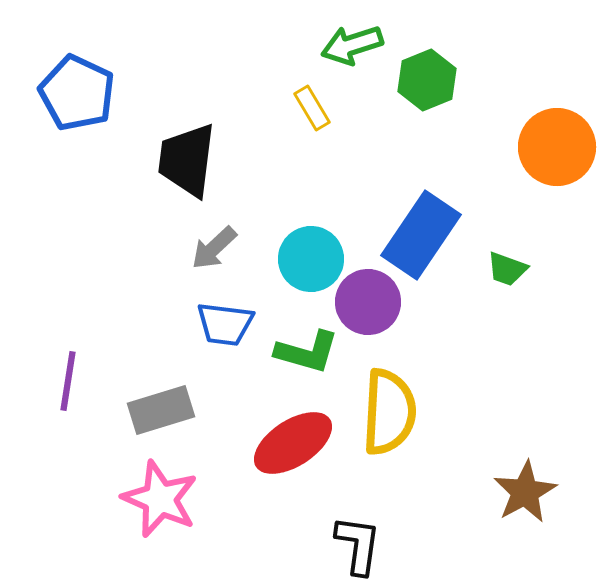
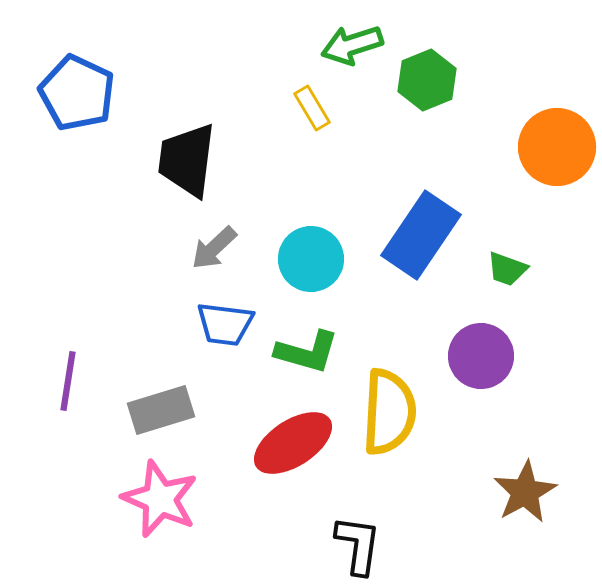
purple circle: moved 113 px right, 54 px down
